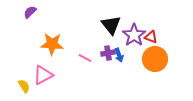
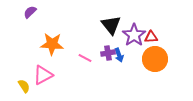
red triangle: rotated 24 degrees counterclockwise
